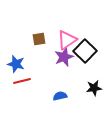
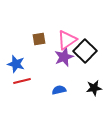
blue semicircle: moved 1 px left, 6 px up
